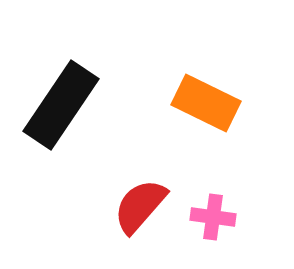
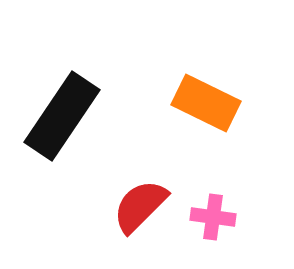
black rectangle: moved 1 px right, 11 px down
red semicircle: rotated 4 degrees clockwise
